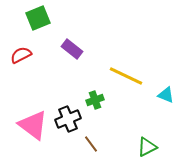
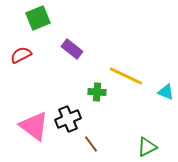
cyan triangle: moved 3 px up
green cross: moved 2 px right, 8 px up; rotated 24 degrees clockwise
pink triangle: moved 1 px right, 1 px down
